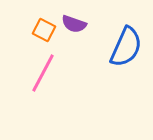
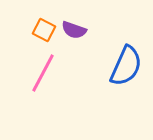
purple semicircle: moved 6 px down
blue semicircle: moved 19 px down
